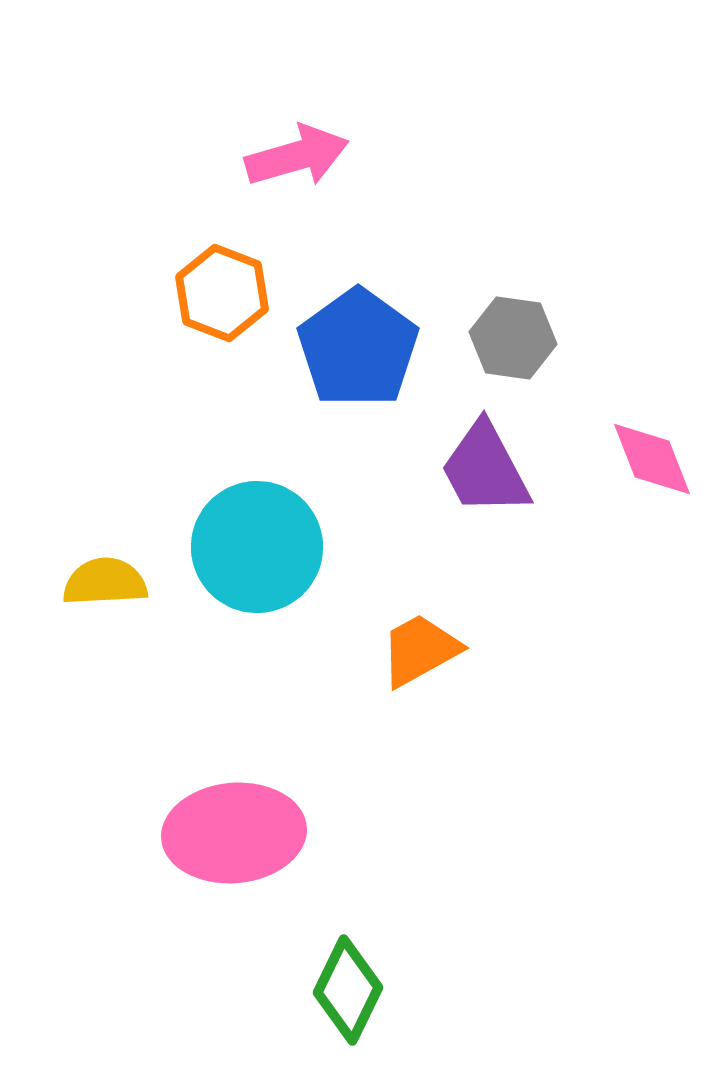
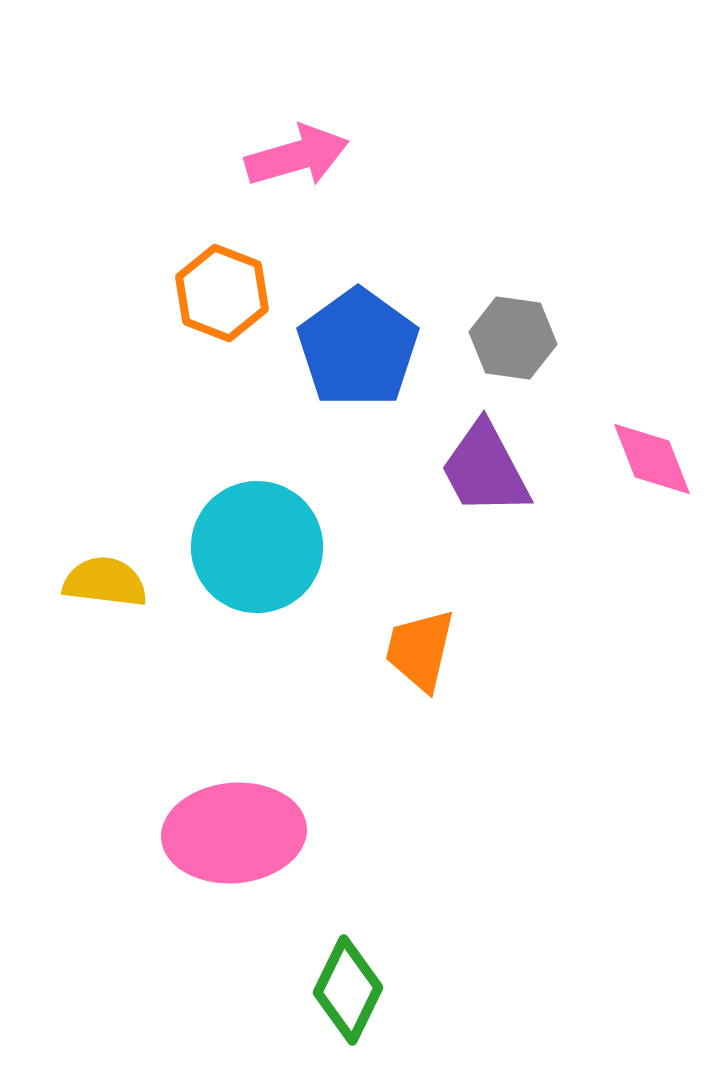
yellow semicircle: rotated 10 degrees clockwise
orange trapezoid: rotated 48 degrees counterclockwise
